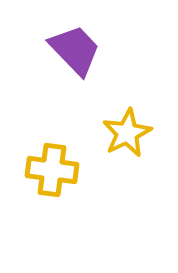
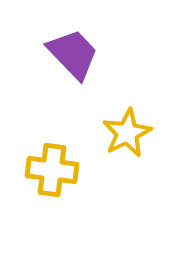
purple trapezoid: moved 2 px left, 4 px down
